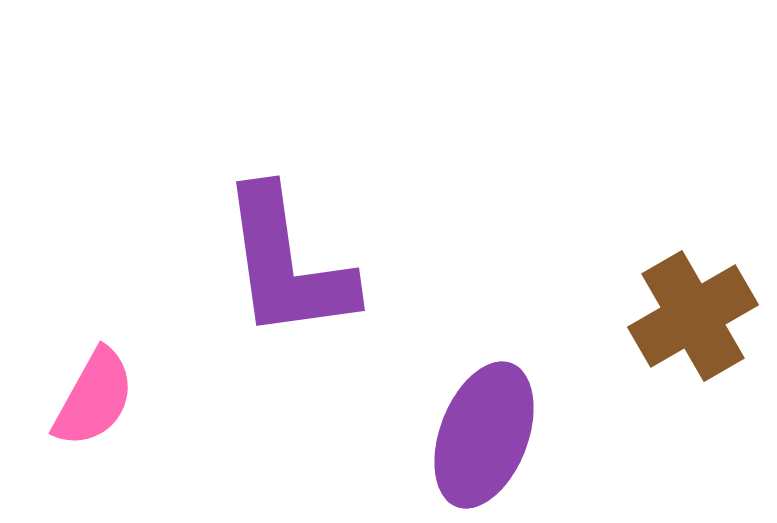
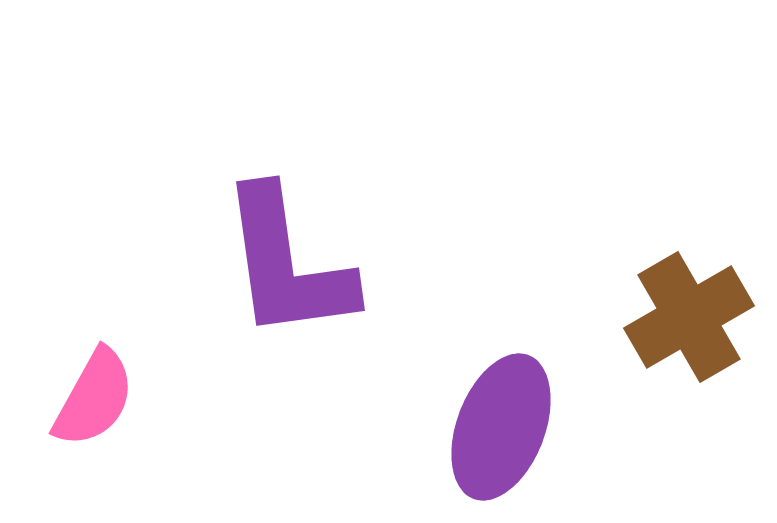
brown cross: moved 4 px left, 1 px down
purple ellipse: moved 17 px right, 8 px up
